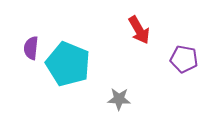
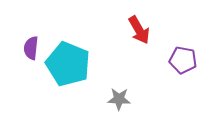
purple pentagon: moved 1 px left, 1 px down
